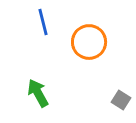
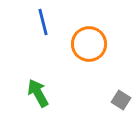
orange circle: moved 2 px down
